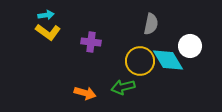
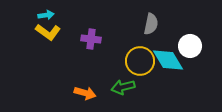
purple cross: moved 3 px up
